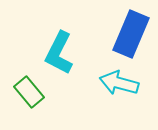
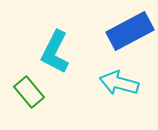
blue rectangle: moved 1 px left, 3 px up; rotated 39 degrees clockwise
cyan L-shape: moved 4 px left, 1 px up
